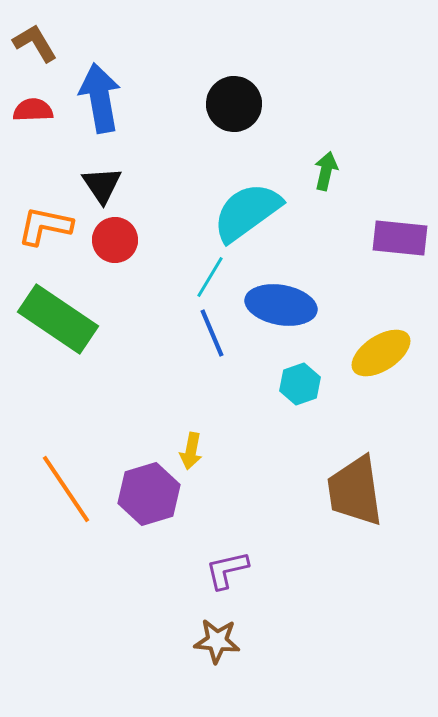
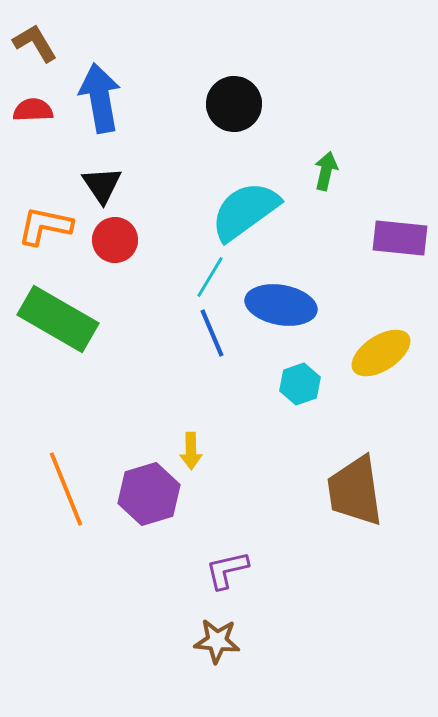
cyan semicircle: moved 2 px left, 1 px up
green rectangle: rotated 4 degrees counterclockwise
yellow arrow: rotated 12 degrees counterclockwise
orange line: rotated 12 degrees clockwise
